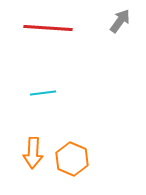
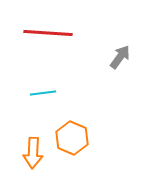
gray arrow: moved 36 px down
red line: moved 5 px down
orange hexagon: moved 21 px up
